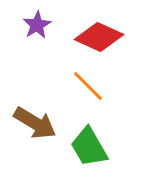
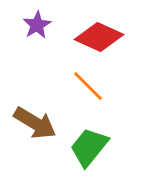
green trapezoid: rotated 69 degrees clockwise
